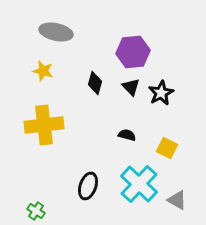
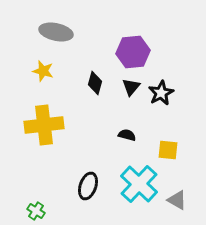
black triangle: rotated 24 degrees clockwise
yellow square: moved 1 px right, 2 px down; rotated 20 degrees counterclockwise
